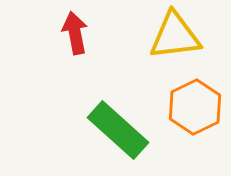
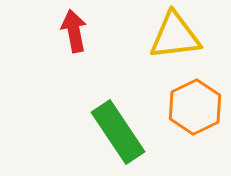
red arrow: moved 1 px left, 2 px up
green rectangle: moved 2 px down; rotated 14 degrees clockwise
